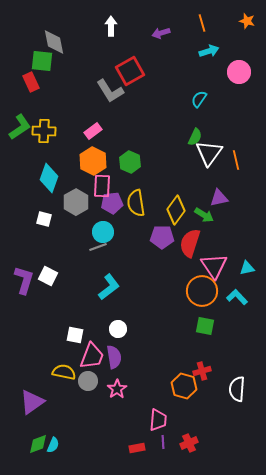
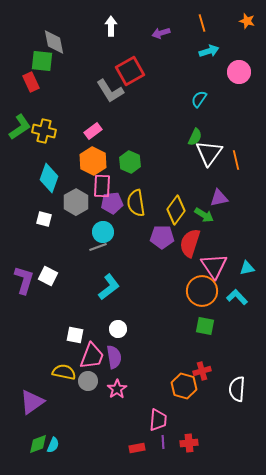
yellow cross at (44, 131): rotated 10 degrees clockwise
red cross at (189, 443): rotated 18 degrees clockwise
